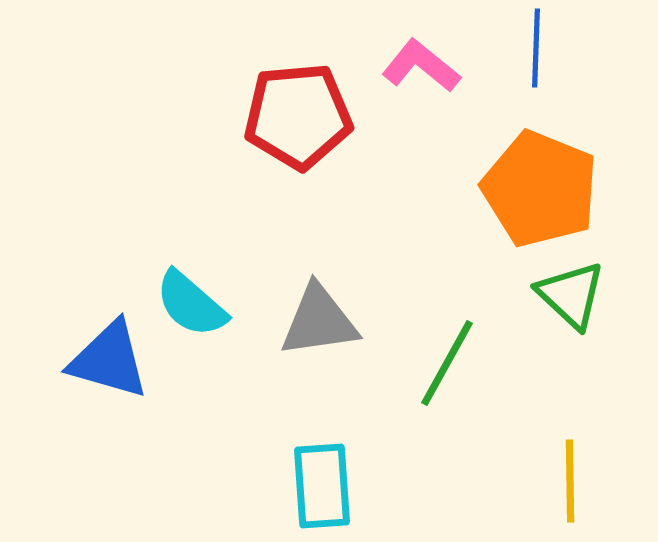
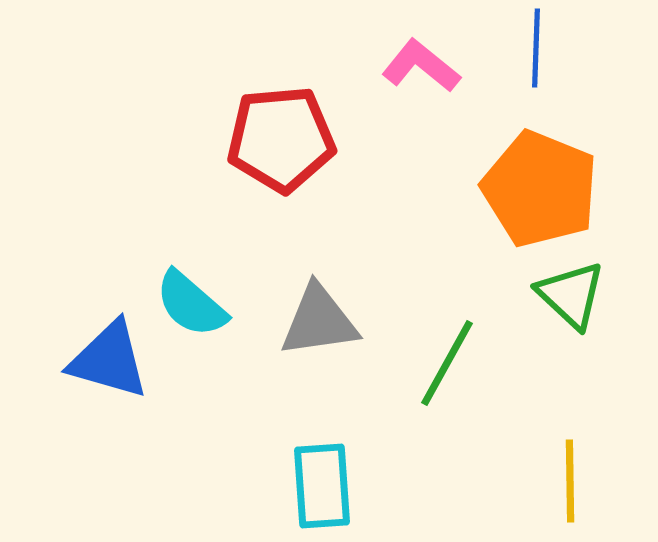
red pentagon: moved 17 px left, 23 px down
